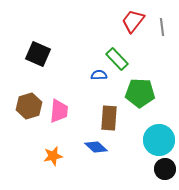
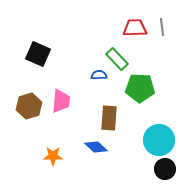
red trapezoid: moved 2 px right, 7 px down; rotated 50 degrees clockwise
green pentagon: moved 5 px up
pink trapezoid: moved 2 px right, 10 px up
orange star: rotated 12 degrees clockwise
